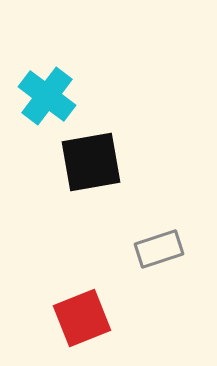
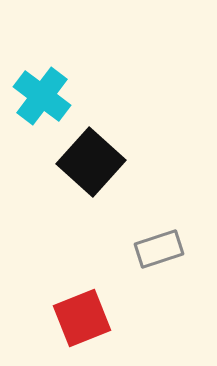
cyan cross: moved 5 px left
black square: rotated 38 degrees counterclockwise
